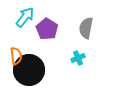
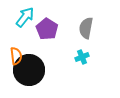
cyan cross: moved 4 px right, 1 px up
